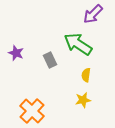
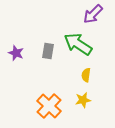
gray rectangle: moved 2 px left, 9 px up; rotated 35 degrees clockwise
orange cross: moved 17 px right, 5 px up
